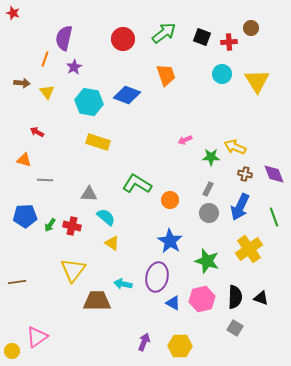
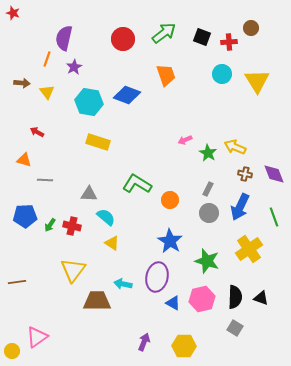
orange line at (45, 59): moved 2 px right
green star at (211, 157): moved 3 px left, 4 px up; rotated 30 degrees clockwise
yellow hexagon at (180, 346): moved 4 px right
